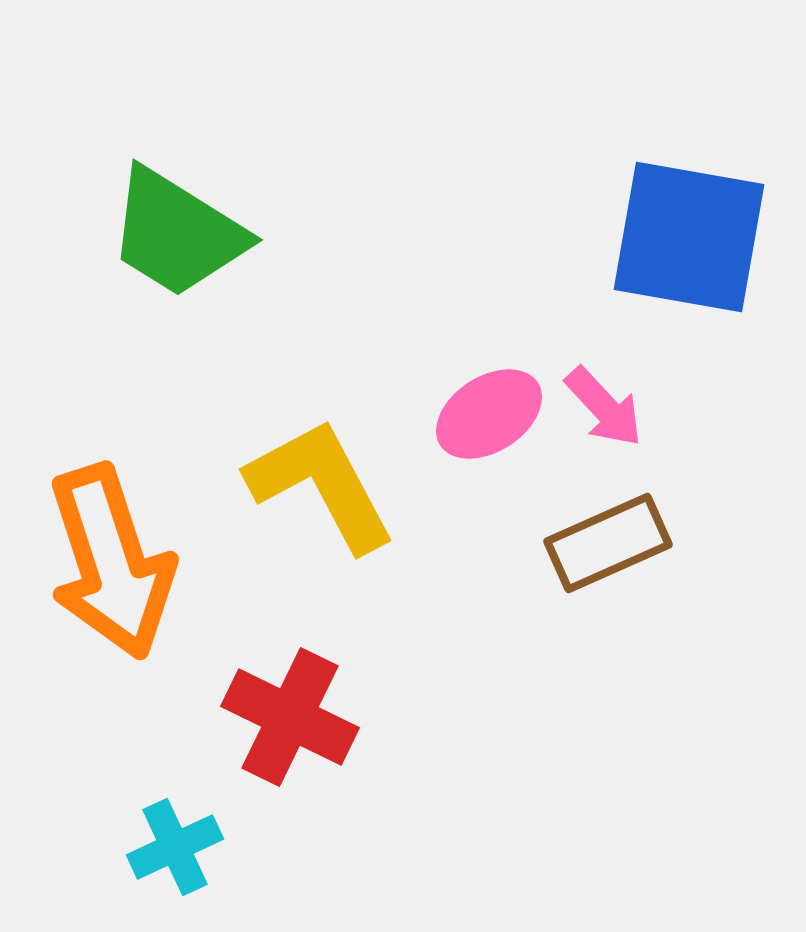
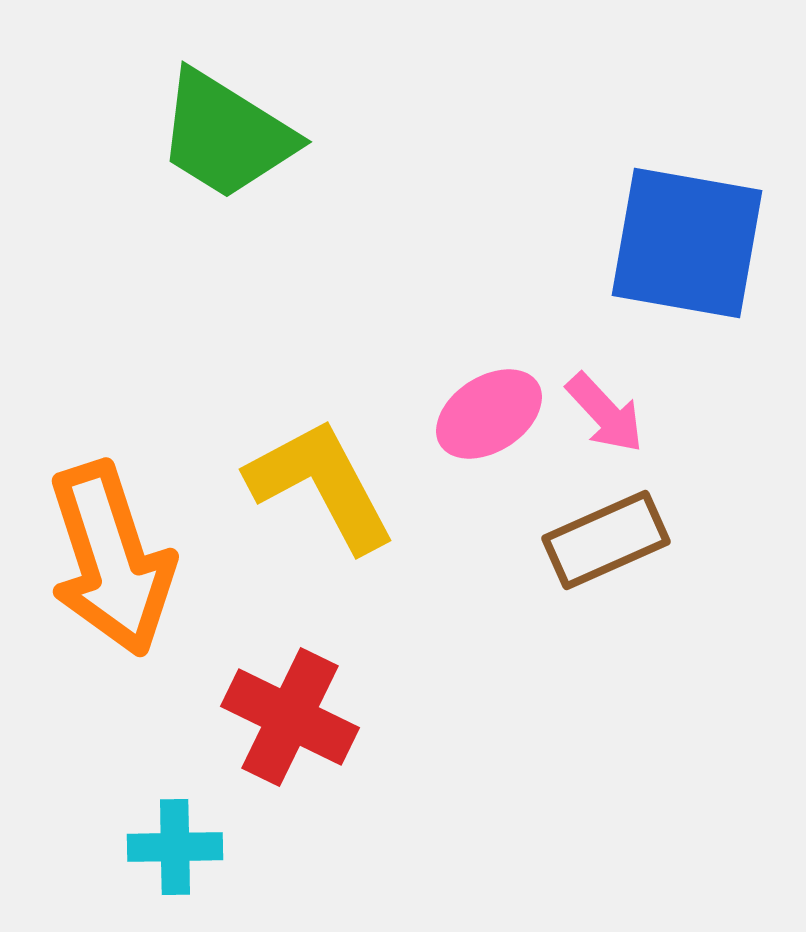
green trapezoid: moved 49 px right, 98 px up
blue square: moved 2 px left, 6 px down
pink arrow: moved 1 px right, 6 px down
brown rectangle: moved 2 px left, 3 px up
orange arrow: moved 3 px up
cyan cross: rotated 24 degrees clockwise
